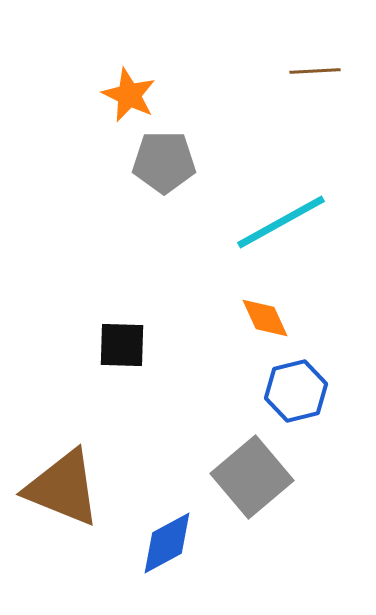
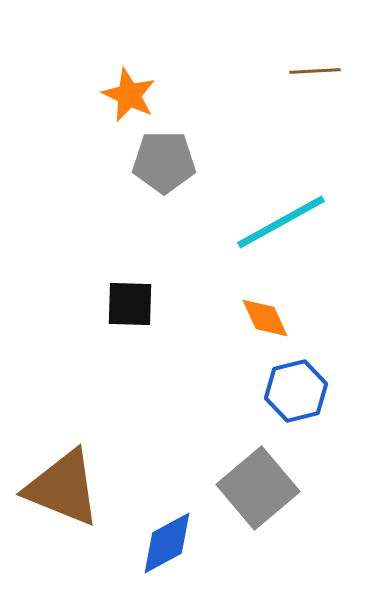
black square: moved 8 px right, 41 px up
gray square: moved 6 px right, 11 px down
